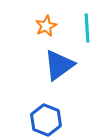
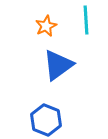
cyan line: moved 1 px left, 8 px up
blue triangle: moved 1 px left
